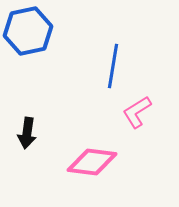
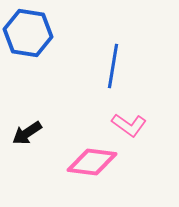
blue hexagon: moved 2 px down; rotated 21 degrees clockwise
pink L-shape: moved 8 px left, 13 px down; rotated 112 degrees counterclockwise
black arrow: rotated 48 degrees clockwise
